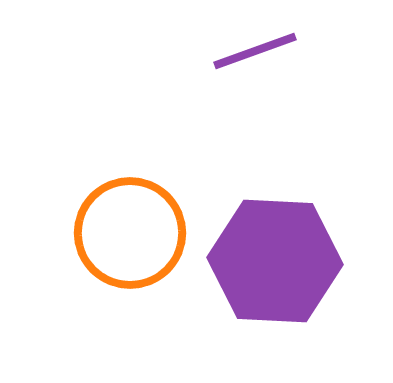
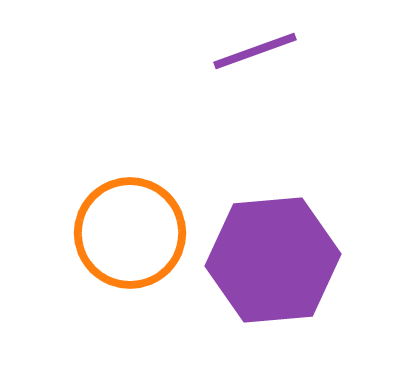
purple hexagon: moved 2 px left, 1 px up; rotated 8 degrees counterclockwise
